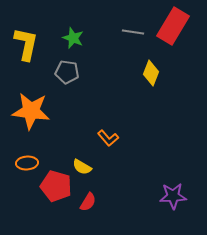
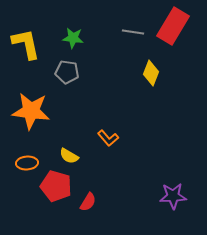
green star: rotated 15 degrees counterclockwise
yellow L-shape: rotated 24 degrees counterclockwise
yellow semicircle: moved 13 px left, 11 px up
